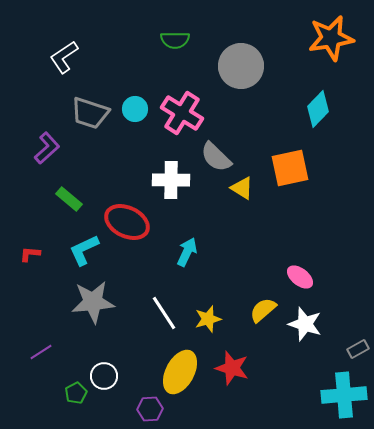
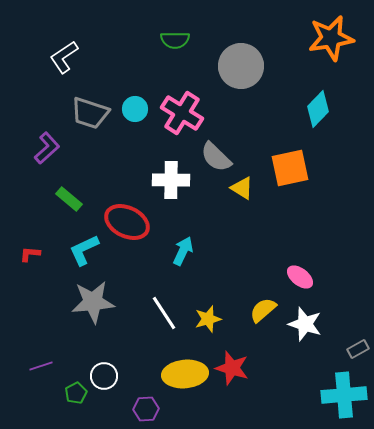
cyan arrow: moved 4 px left, 1 px up
purple line: moved 14 px down; rotated 15 degrees clockwise
yellow ellipse: moved 5 px right, 2 px down; rotated 57 degrees clockwise
purple hexagon: moved 4 px left
